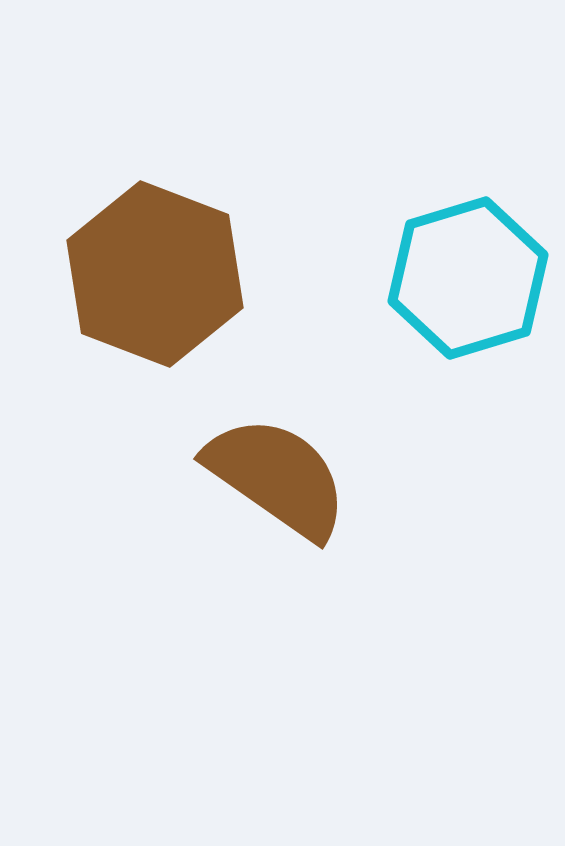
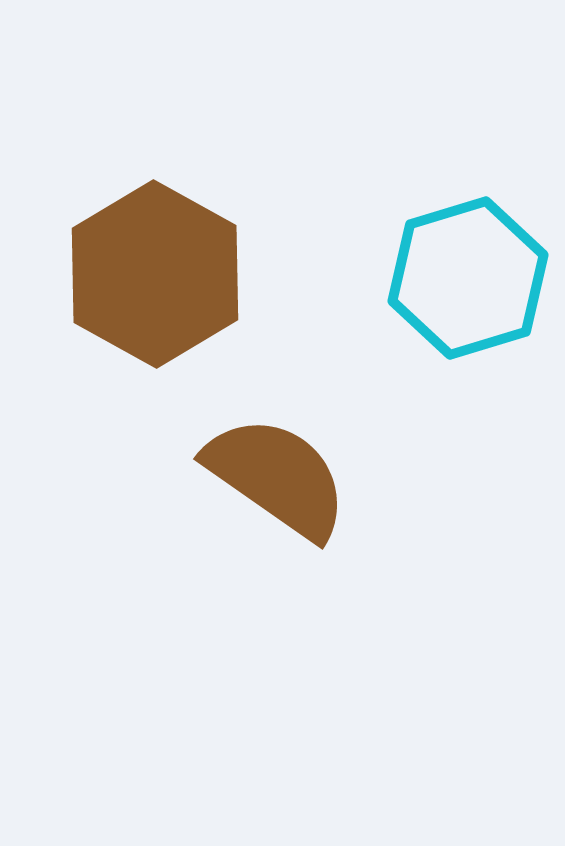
brown hexagon: rotated 8 degrees clockwise
